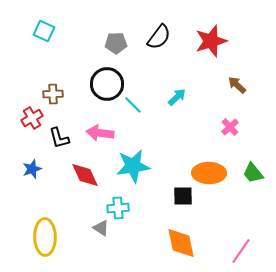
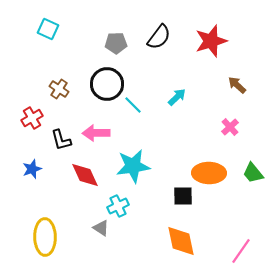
cyan square: moved 4 px right, 2 px up
brown cross: moved 6 px right, 5 px up; rotated 36 degrees clockwise
pink arrow: moved 4 px left; rotated 8 degrees counterclockwise
black L-shape: moved 2 px right, 2 px down
cyan cross: moved 2 px up; rotated 20 degrees counterclockwise
orange diamond: moved 2 px up
